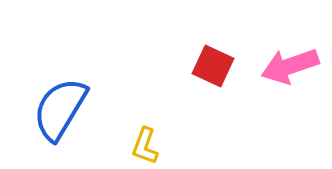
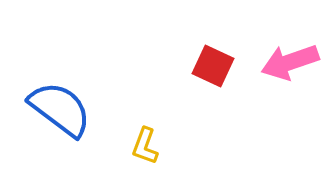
pink arrow: moved 4 px up
blue semicircle: rotated 96 degrees clockwise
